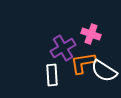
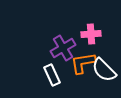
pink cross: rotated 24 degrees counterclockwise
white semicircle: moved 1 px up; rotated 12 degrees clockwise
white rectangle: rotated 20 degrees counterclockwise
